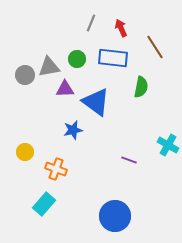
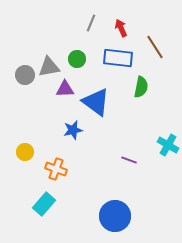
blue rectangle: moved 5 px right
